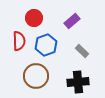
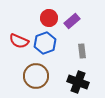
red circle: moved 15 px right
red semicircle: rotated 114 degrees clockwise
blue hexagon: moved 1 px left, 2 px up
gray rectangle: rotated 40 degrees clockwise
black cross: rotated 25 degrees clockwise
